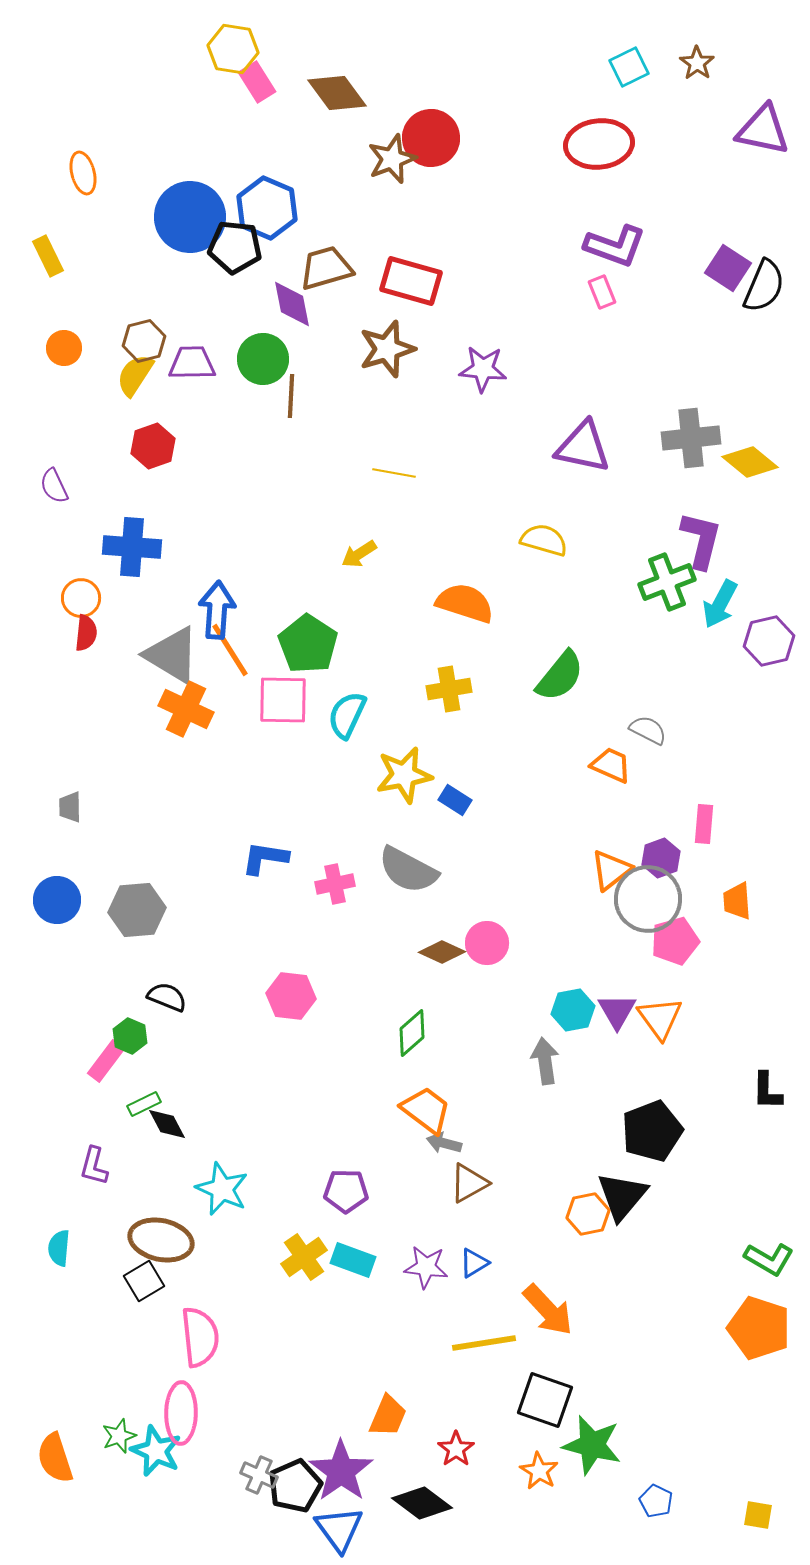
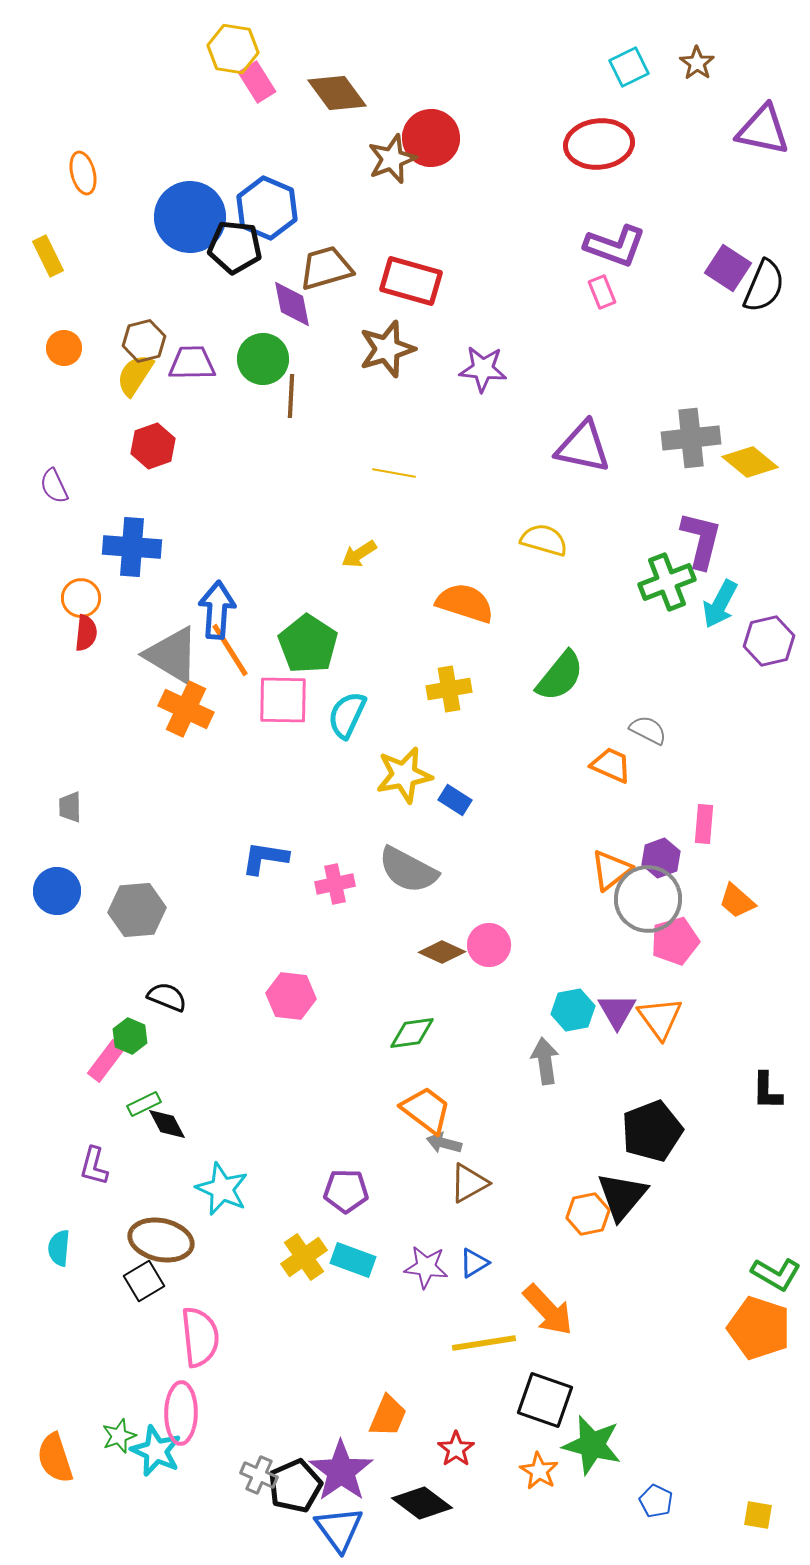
blue circle at (57, 900): moved 9 px up
orange trapezoid at (737, 901): rotated 45 degrees counterclockwise
pink circle at (487, 943): moved 2 px right, 2 px down
green diamond at (412, 1033): rotated 33 degrees clockwise
green L-shape at (769, 1259): moved 7 px right, 15 px down
